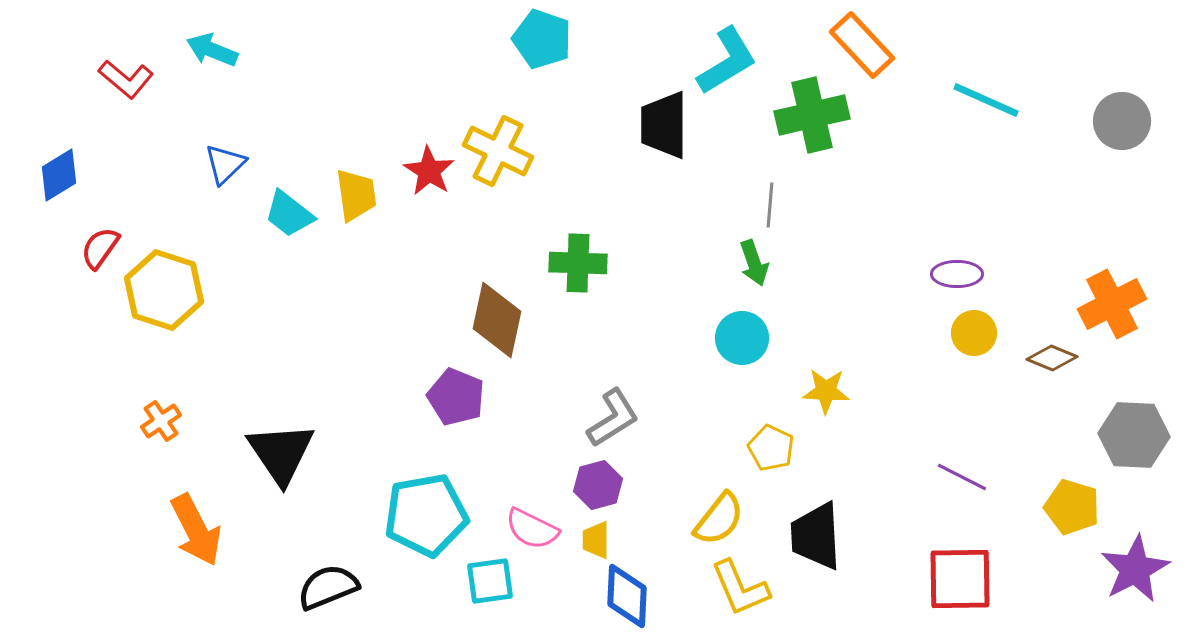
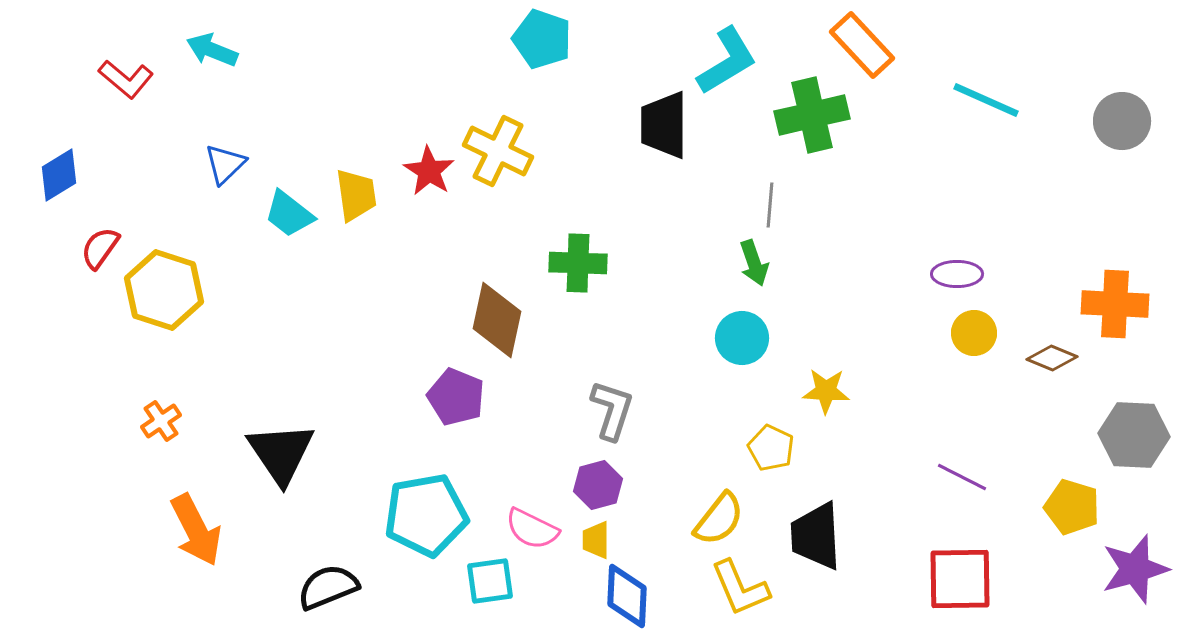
orange cross at (1112, 304): moved 3 px right; rotated 30 degrees clockwise
gray L-shape at (613, 418): moved 1 px left, 8 px up; rotated 40 degrees counterclockwise
purple star at (1135, 569): rotated 12 degrees clockwise
